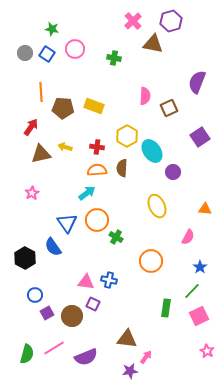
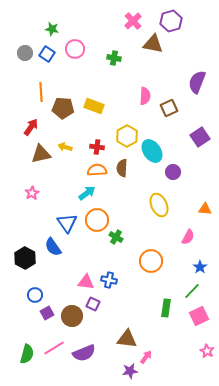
yellow ellipse at (157, 206): moved 2 px right, 1 px up
purple semicircle at (86, 357): moved 2 px left, 4 px up
